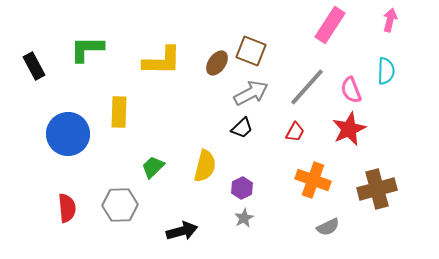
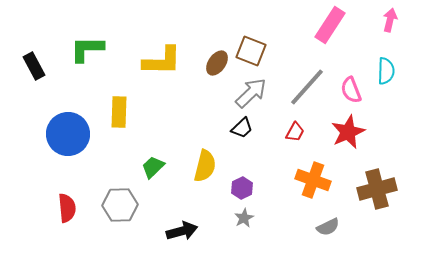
gray arrow: rotated 16 degrees counterclockwise
red star: moved 1 px left, 3 px down
